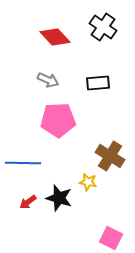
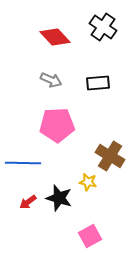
gray arrow: moved 3 px right
pink pentagon: moved 1 px left, 5 px down
pink square: moved 21 px left, 2 px up; rotated 35 degrees clockwise
